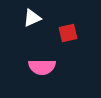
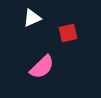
pink semicircle: rotated 44 degrees counterclockwise
